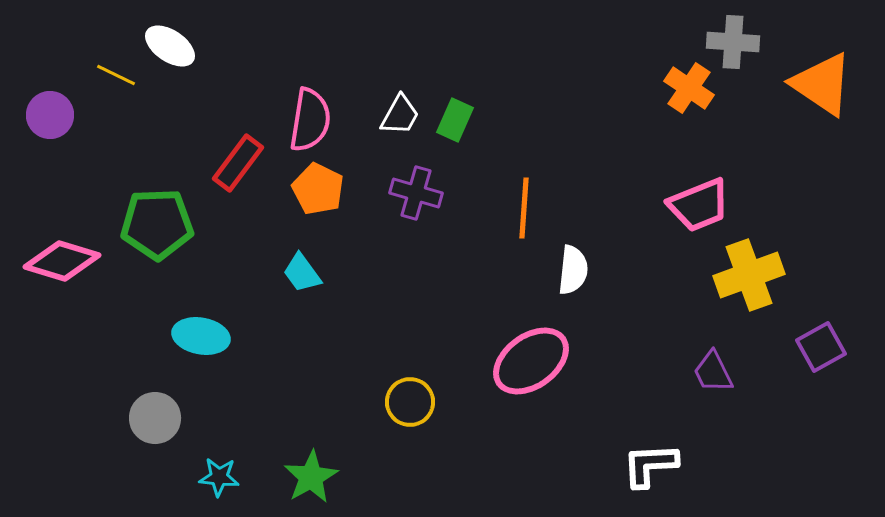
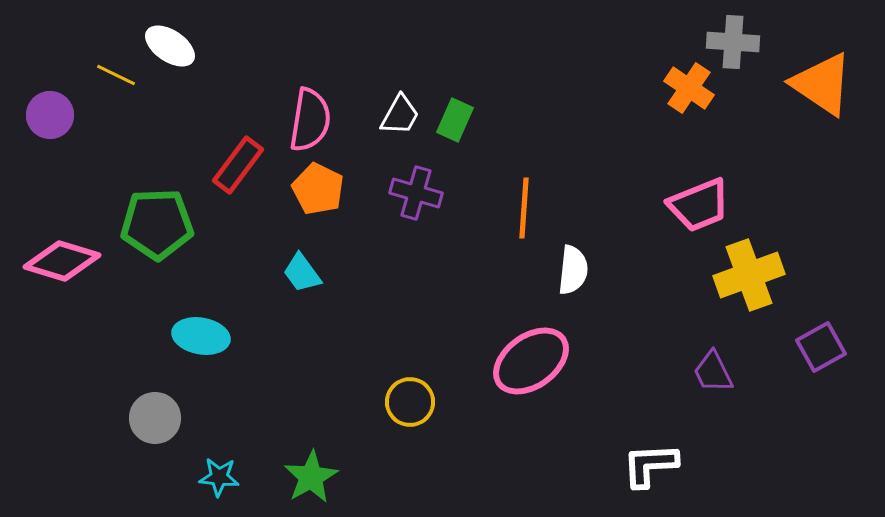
red rectangle: moved 2 px down
